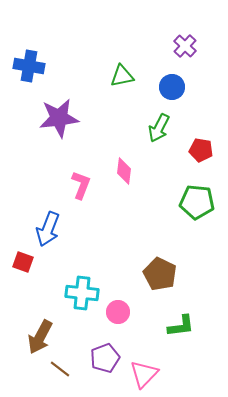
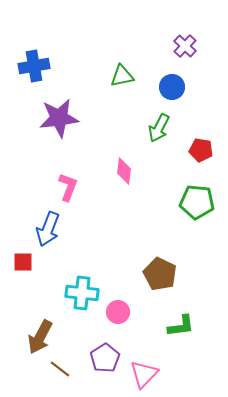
blue cross: moved 5 px right; rotated 20 degrees counterclockwise
pink L-shape: moved 13 px left, 2 px down
red square: rotated 20 degrees counterclockwise
purple pentagon: rotated 12 degrees counterclockwise
